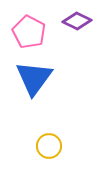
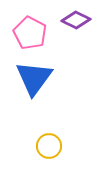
purple diamond: moved 1 px left, 1 px up
pink pentagon: moved 1 px right, 1 px down
